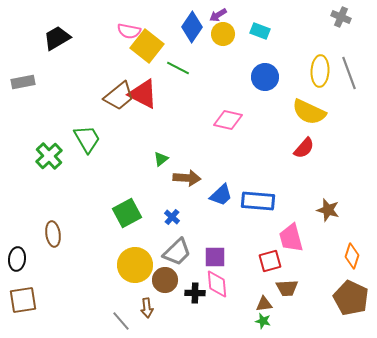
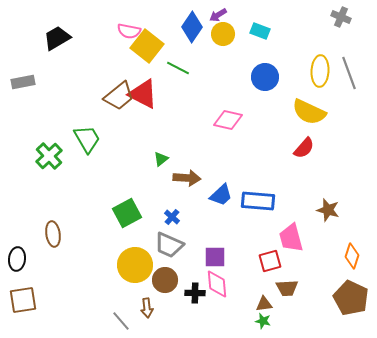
gray trapezoid at (177, 252): moved 8 px left, 7 px up; rotated 68 degrees clockwise
